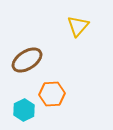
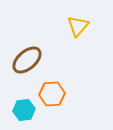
brown ellipse: rotated 8 degrees counterclockwise
cyan hexagon: rotated 20 degrees clockwise
